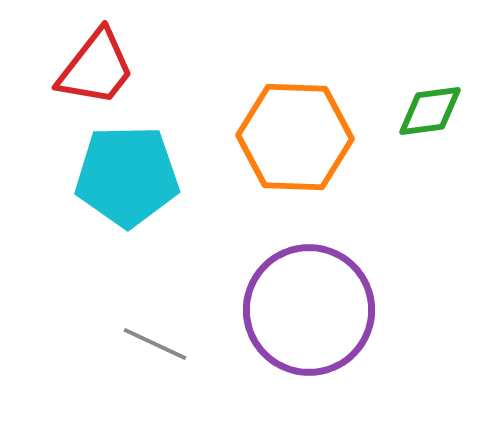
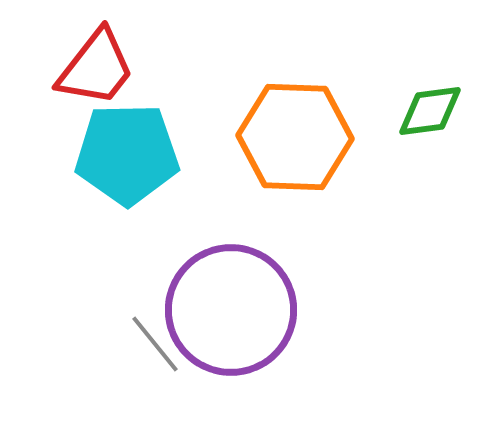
cyan pentagon: moved 22 px up
purple circle: moved 78 px left
gray line: rotated 26 degrees clockwise
